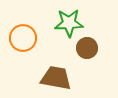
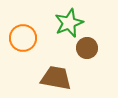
green star: rotated 20 degrees counterclockwise
